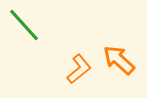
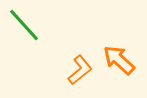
orange L-shape: moved 1 px right, 1 px down
